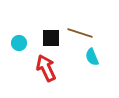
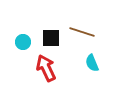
brown line: moved 2 px right, 1 px up
cyan circle: moved 4 px right, 1 px up
cyan semicircle: moved 6 px down
